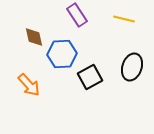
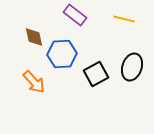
purple rectangle: moved 2 px left; rotated 20 degrees counterclockwise
black square: moved 6 px right, 3 px up
orange arrow: moved 5 px right, 3 px up
